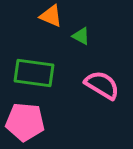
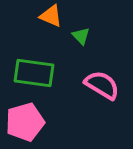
green triangle: rotated 18 degrees clockwise
pink pentagon: rotated 21 degrees counterclockwise
